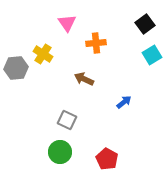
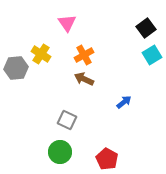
black square: moved 1 px right, 4 px down
orange cross: moved 12 px left, 12 px down; rotated 24 degrees counterclockwise
yellow cross: moved 2 px left
